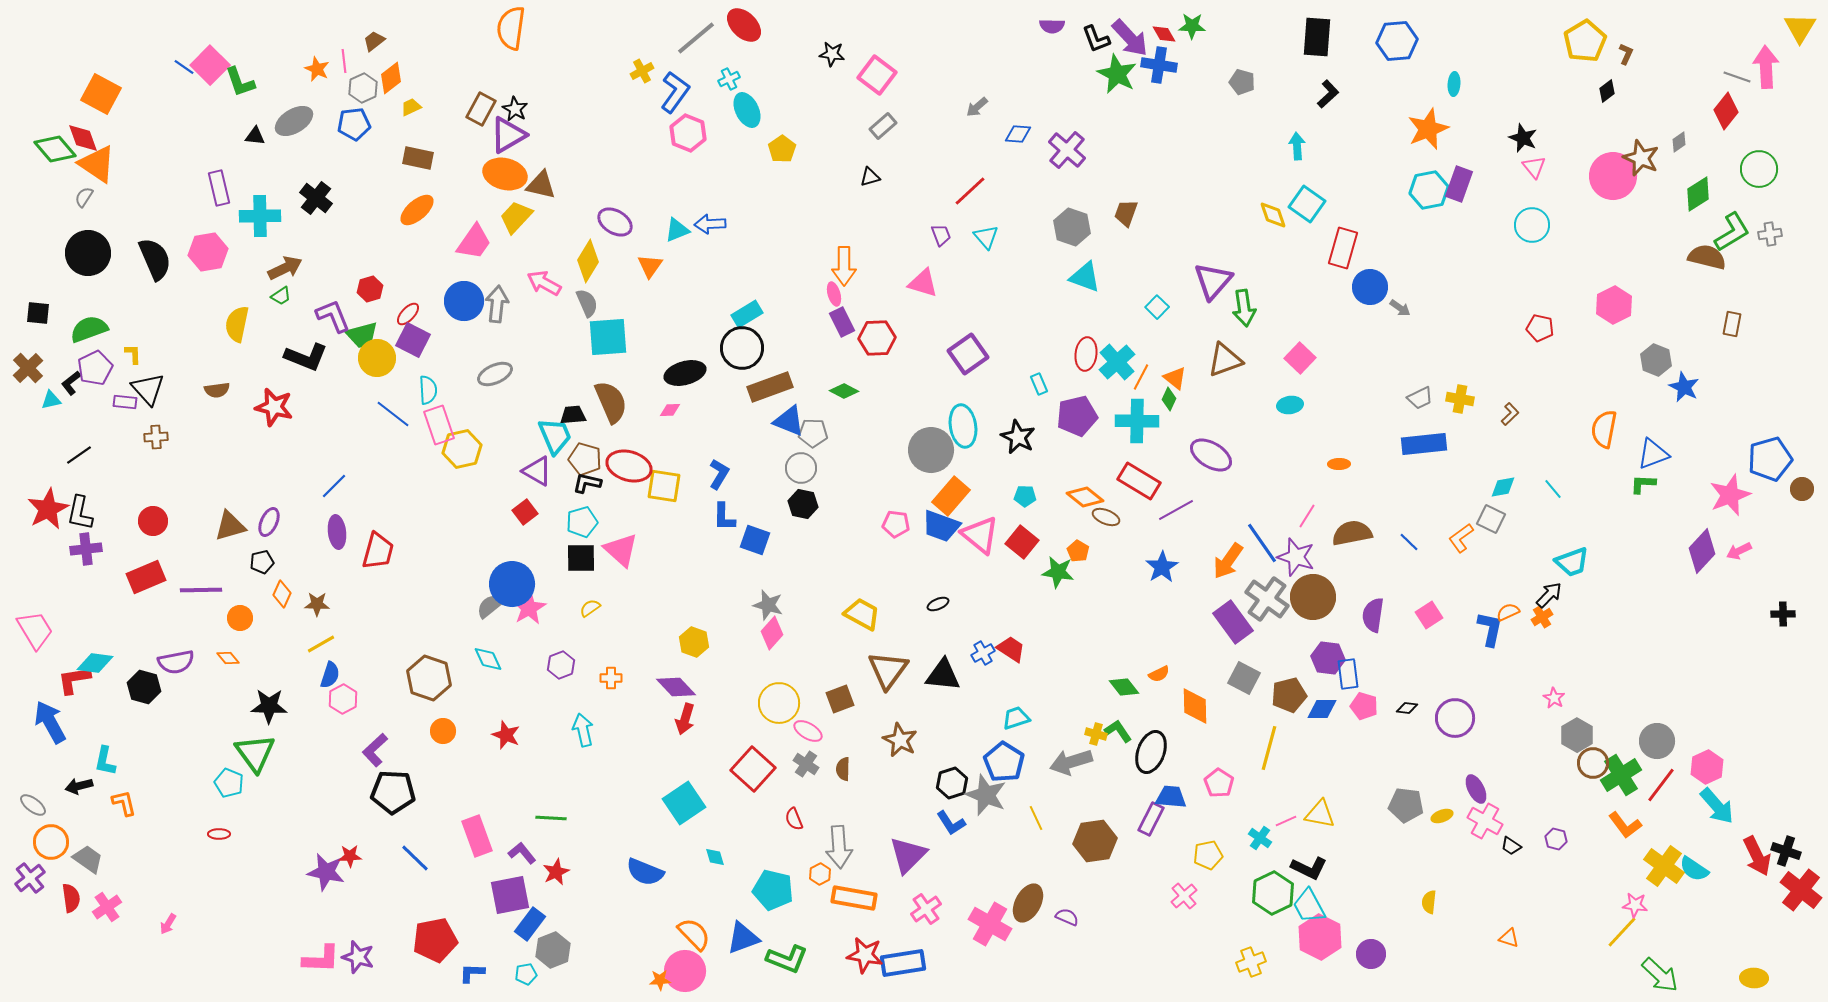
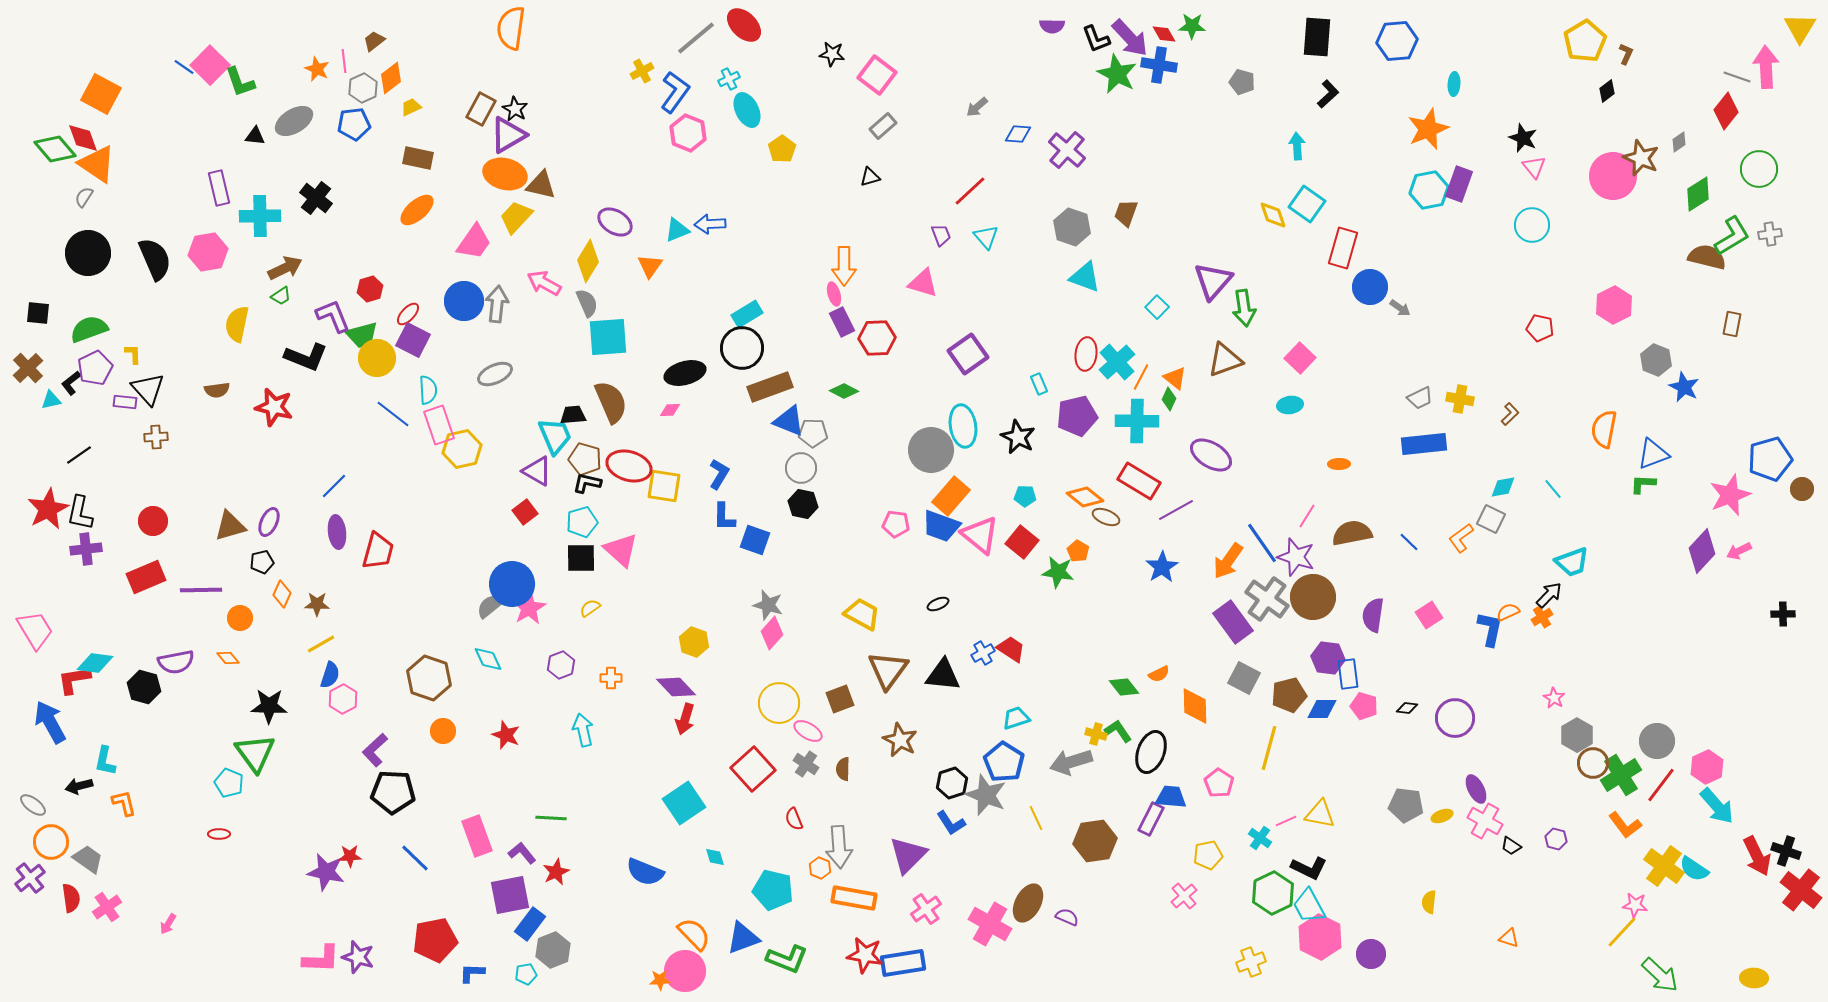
green L-shape at (1732, 232): moved 4 px down
red square at (753, 769): rotated 6 degrees clockwise
orange hexagon at (820, 874): moved 6 px up; rotated 10 degrees counterclockwise
